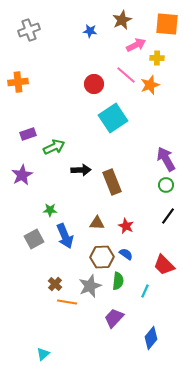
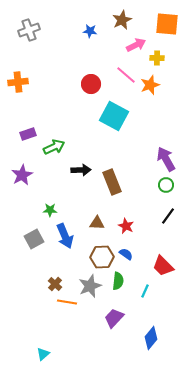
red circle: moved 3 px left
cyan square: moved 1 px right, 2 px up; rotated 28 degrees counterclockwise
red trapezoid: moved 1 px left, 1 px down
